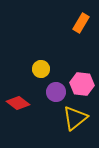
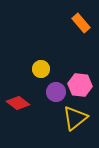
orange rectangle: rotated 72 degrees counterclockwise
pink hexagon: moved 2 px left, 1 px down
